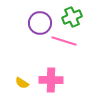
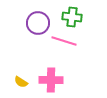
green cross: rotated 30 degrees clockwise
purple circle: moved 2 px left
yellow semicircle: moved 1 px left, 1 px up
